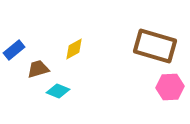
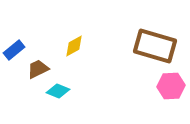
yellow diamond: moved 3 px up
brown trapezoid: rotated 10 degrees counterclockwise
pink hexagon: moved 1 px right, 1 px up
